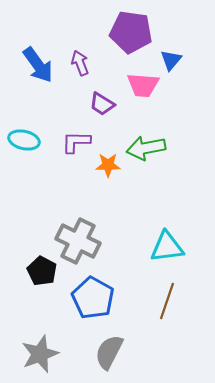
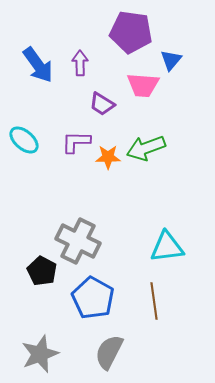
purple arrow: rotated 20 degrees clockwise
cyan ellipse: rotated 28 degrees clockwise
green arrow: rotated 9 degrees counterclockwise
orange star: moved 8 px up
brown line: moved 13 px left; rotated 27 degrees counterclockwise
